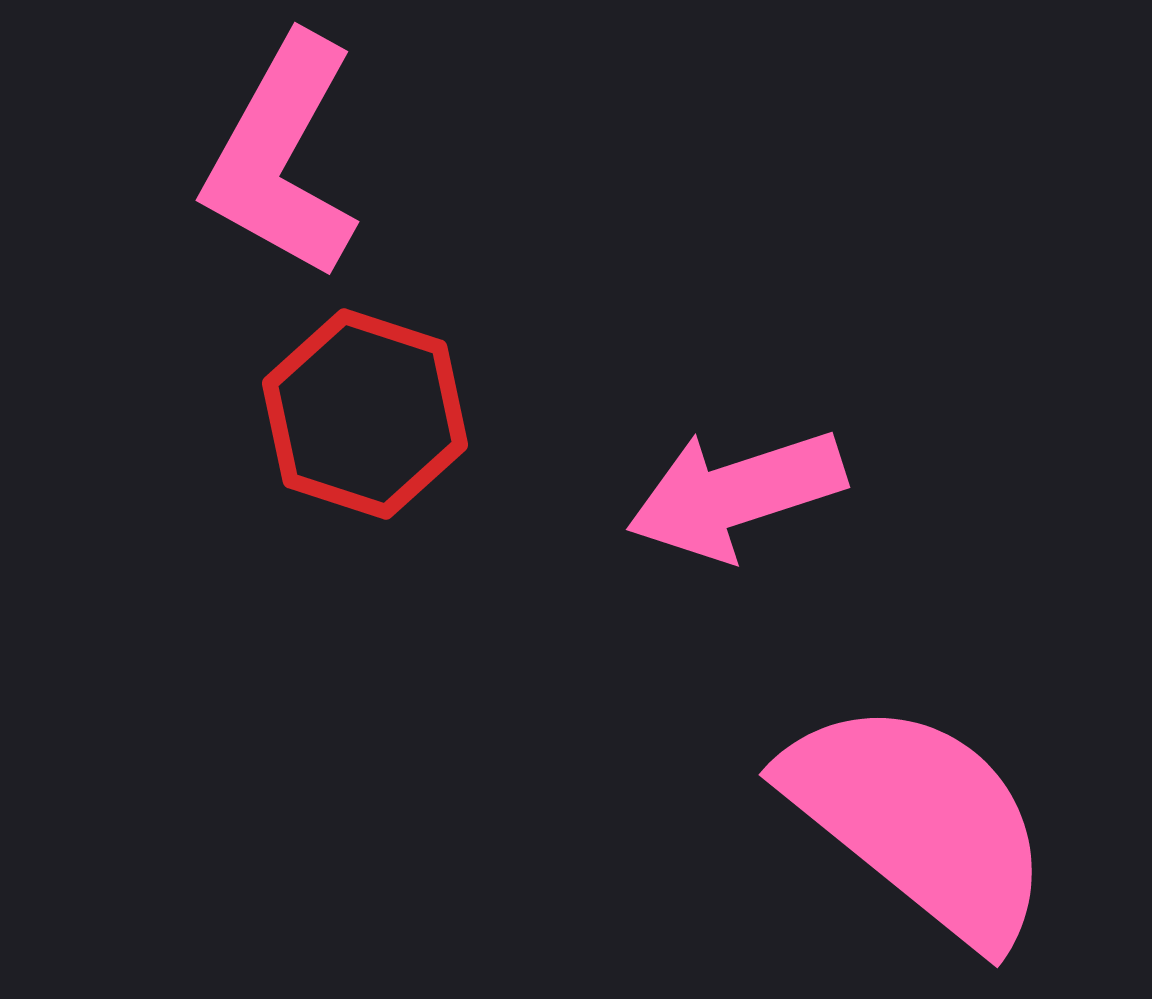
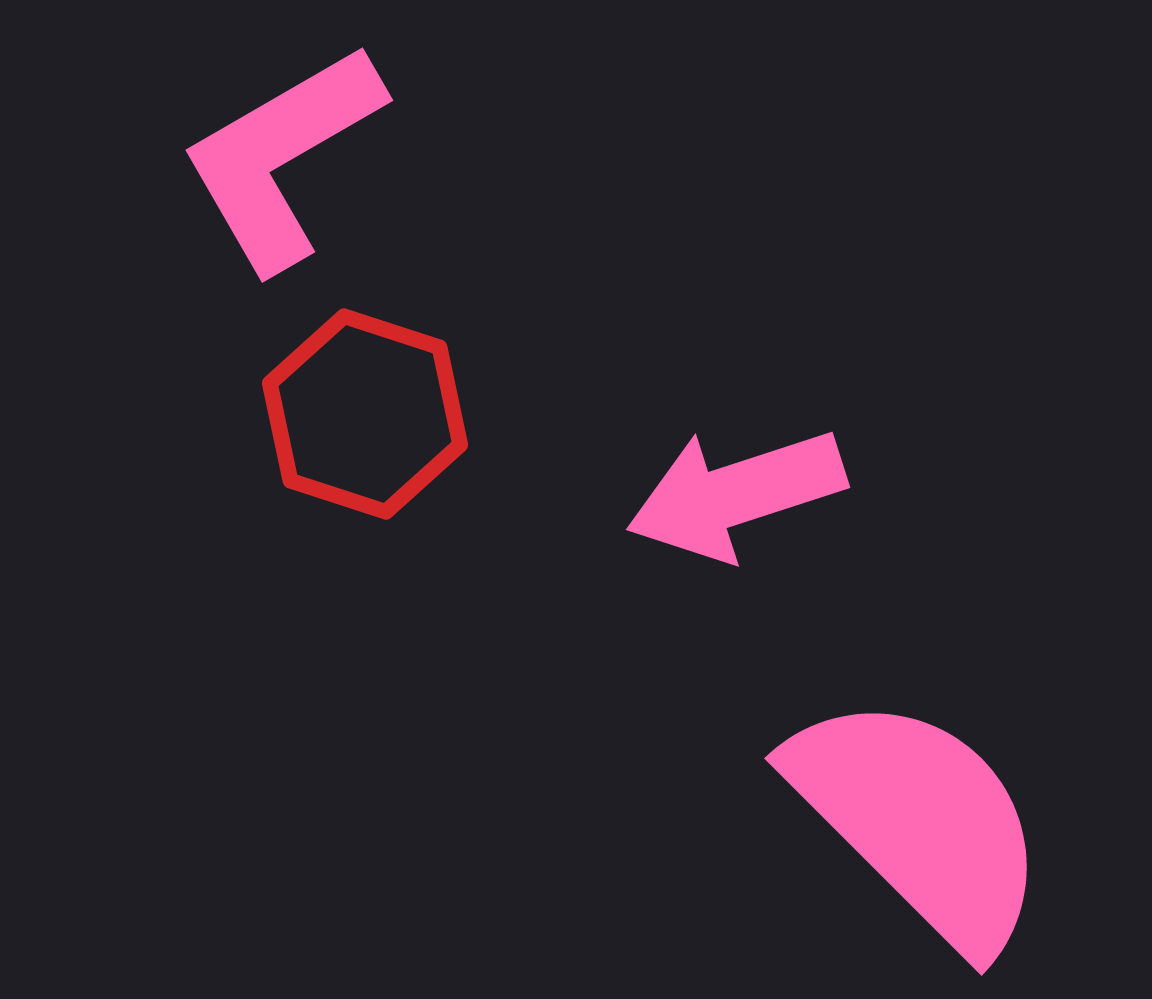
pink L-shape: rotated 31 degrees clockwise
pink semicircle: rotated 6 degrees clockwise
